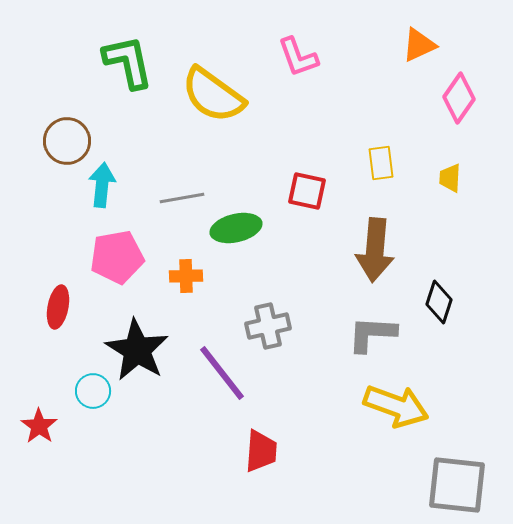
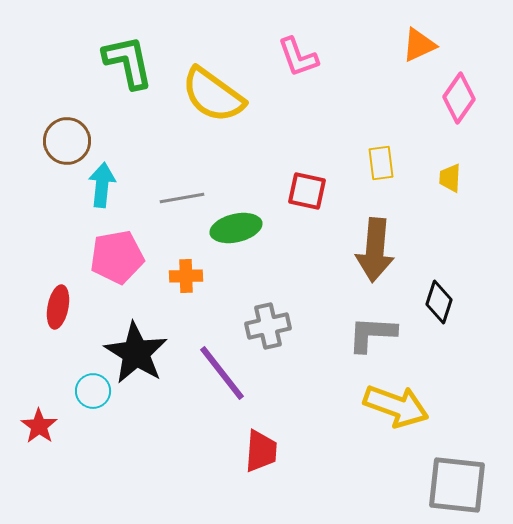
black star: moved 1 px left, 3 px down
